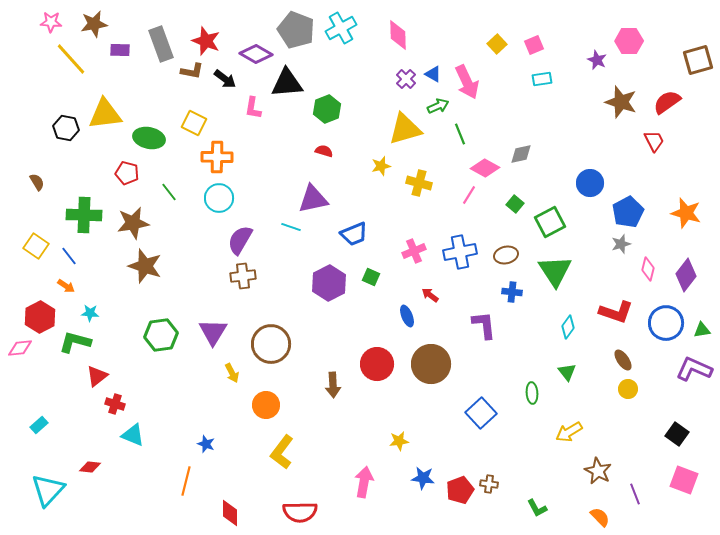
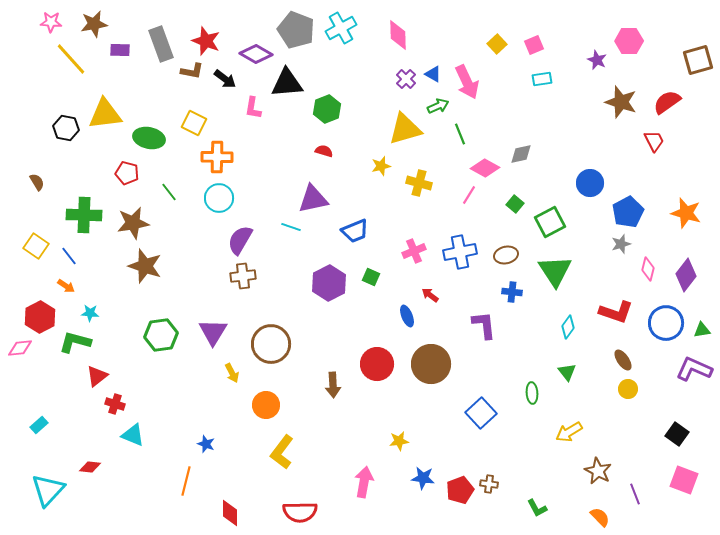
blue trapezoid at (354, 234): moved 1 px right, 3 px up
